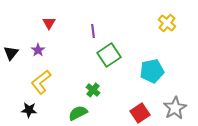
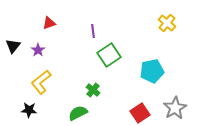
red triangle: rotated 40 degrees clockwise
black triangle: moved 2 px right, 7 px up
